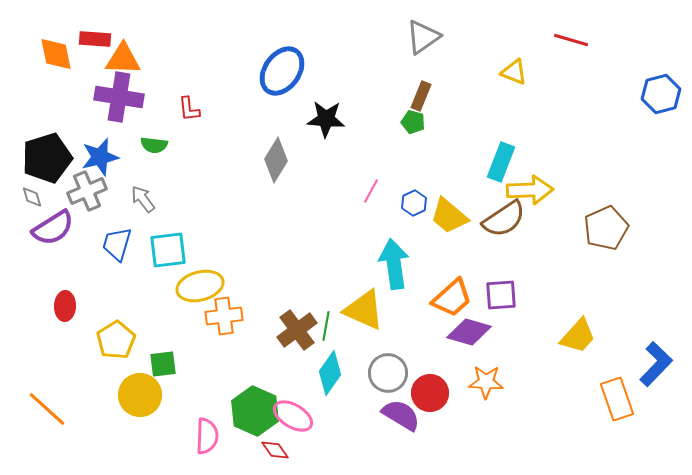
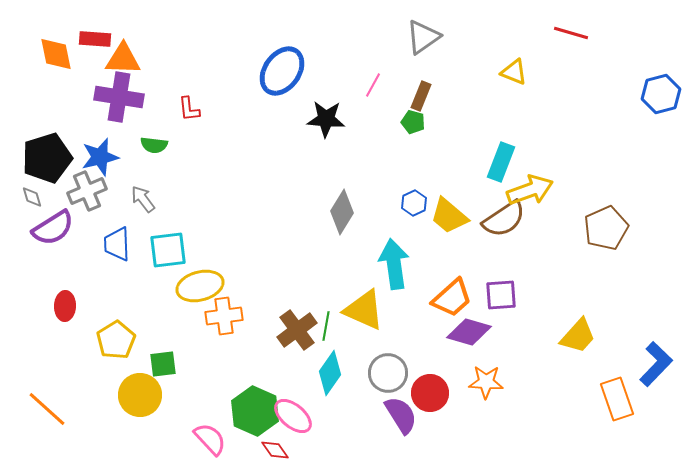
red line at (571, 40): moved 7 px up
gray diamond at (276, 160): moved 66 px right, 52 px down
yellow arrow at (530, 190): rotated 18 degrees counterclockwise
pink line at (371, 191): moved 2 px right, 106 px up
blue trapezoid at (117, 244): rotated 18 degrees counterclockwise
purple semicircle at (401, 415): rotated 27 degrees clockwise
pink ellipse at (293, 416): rotated 9 degrees clockwise
pink semicircle at (207, 436): moved 3 px right, 3 px down; rotated 45 degrees counterclockwise
